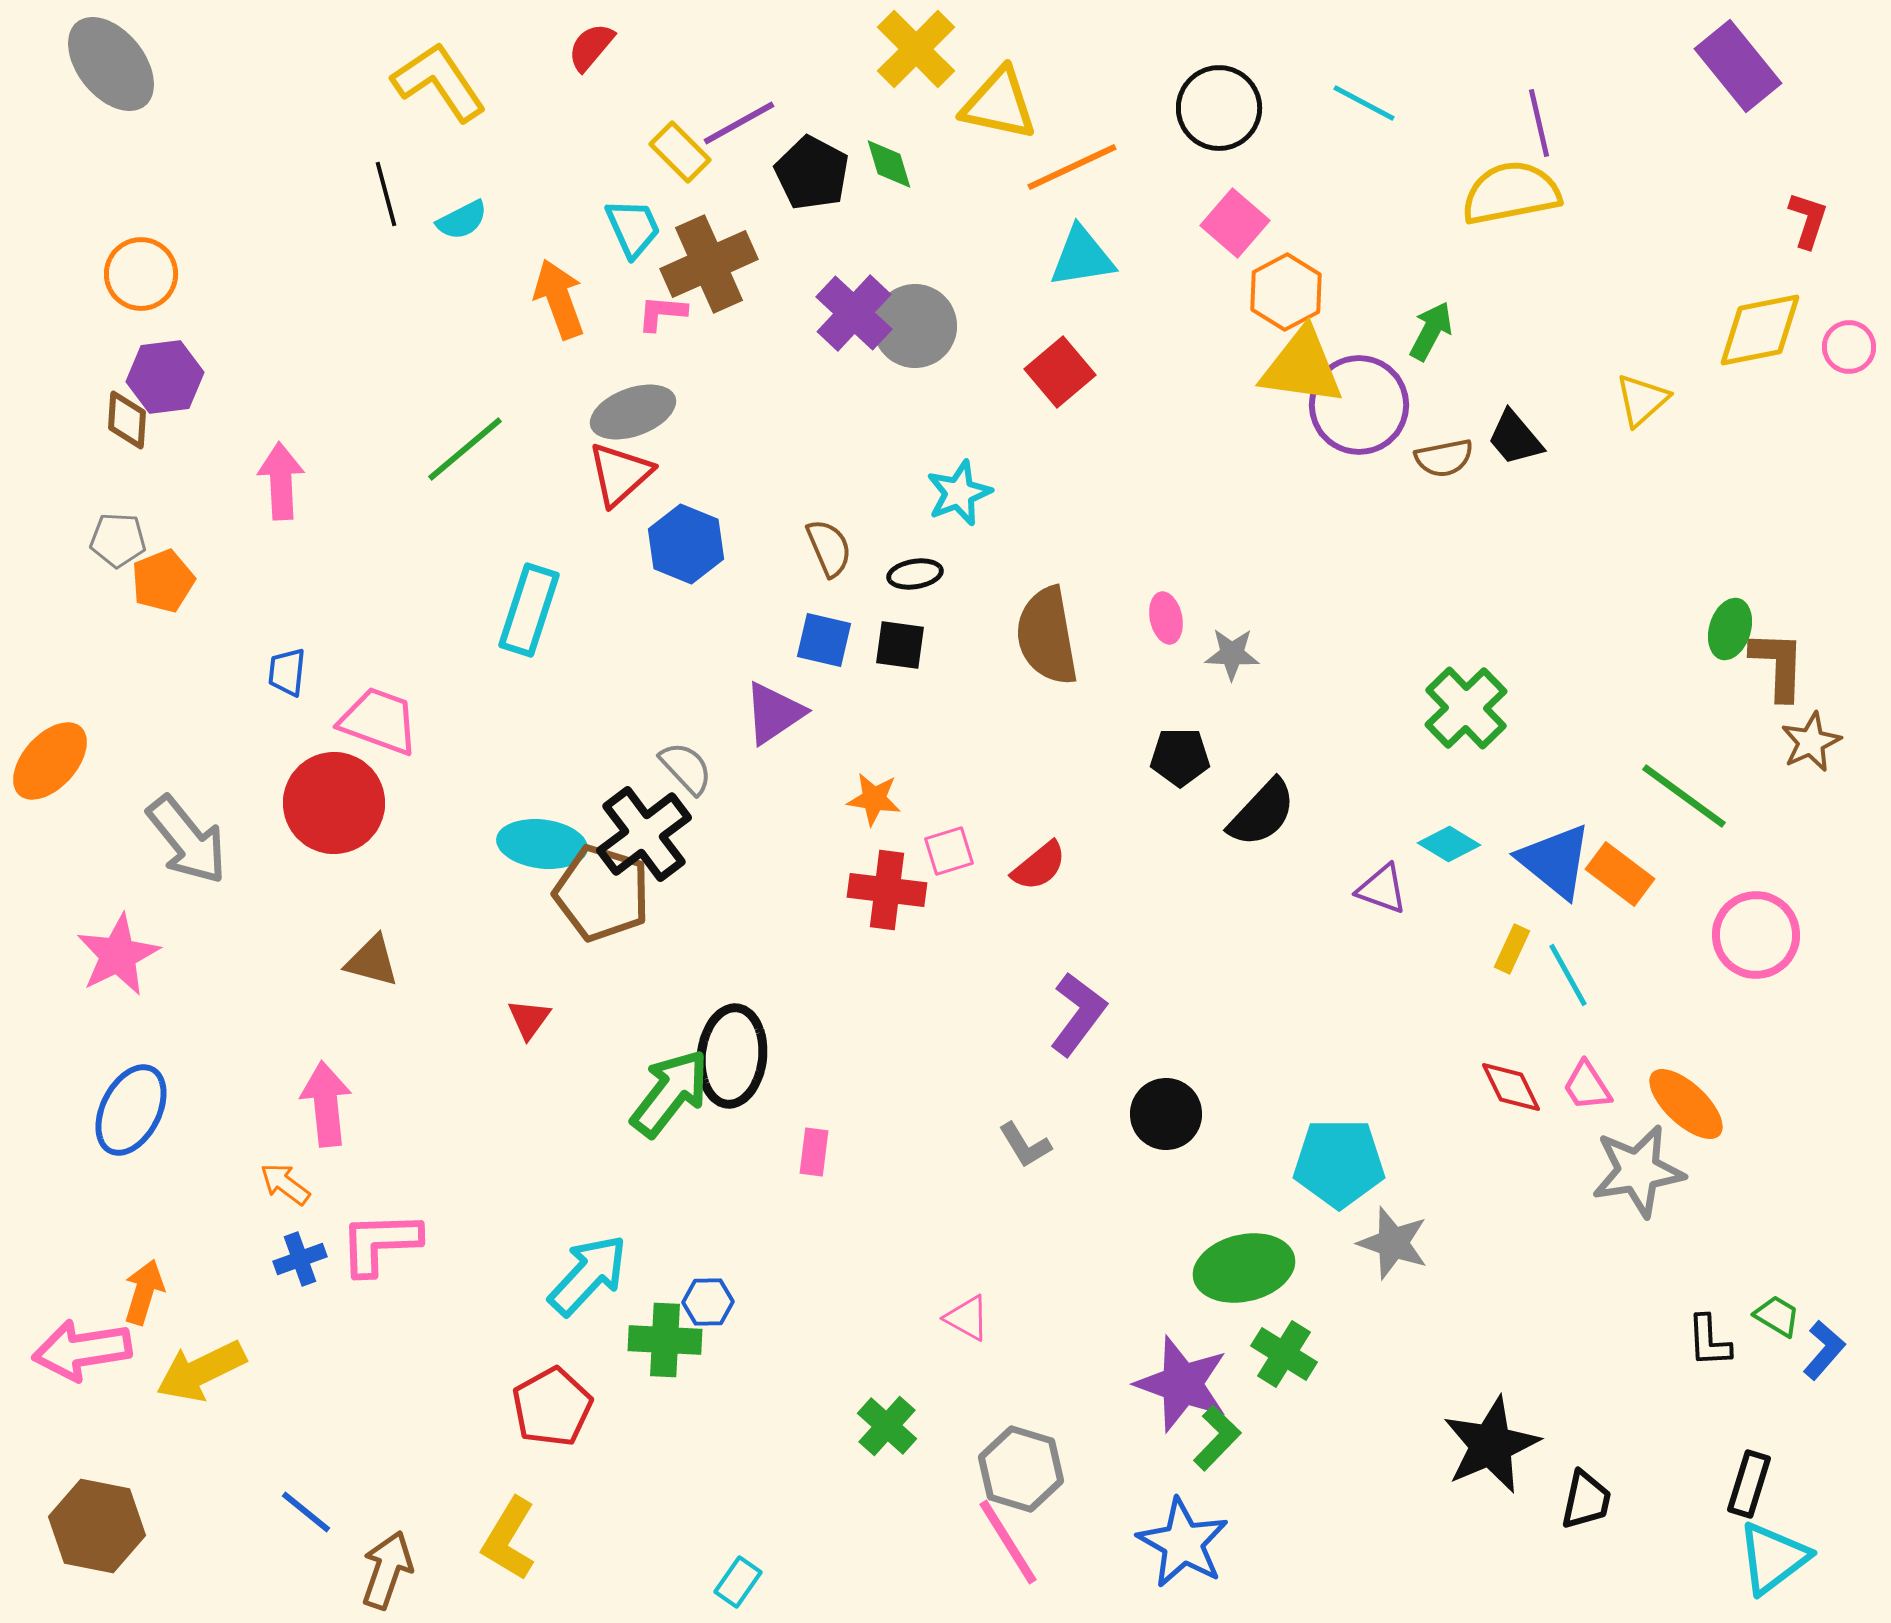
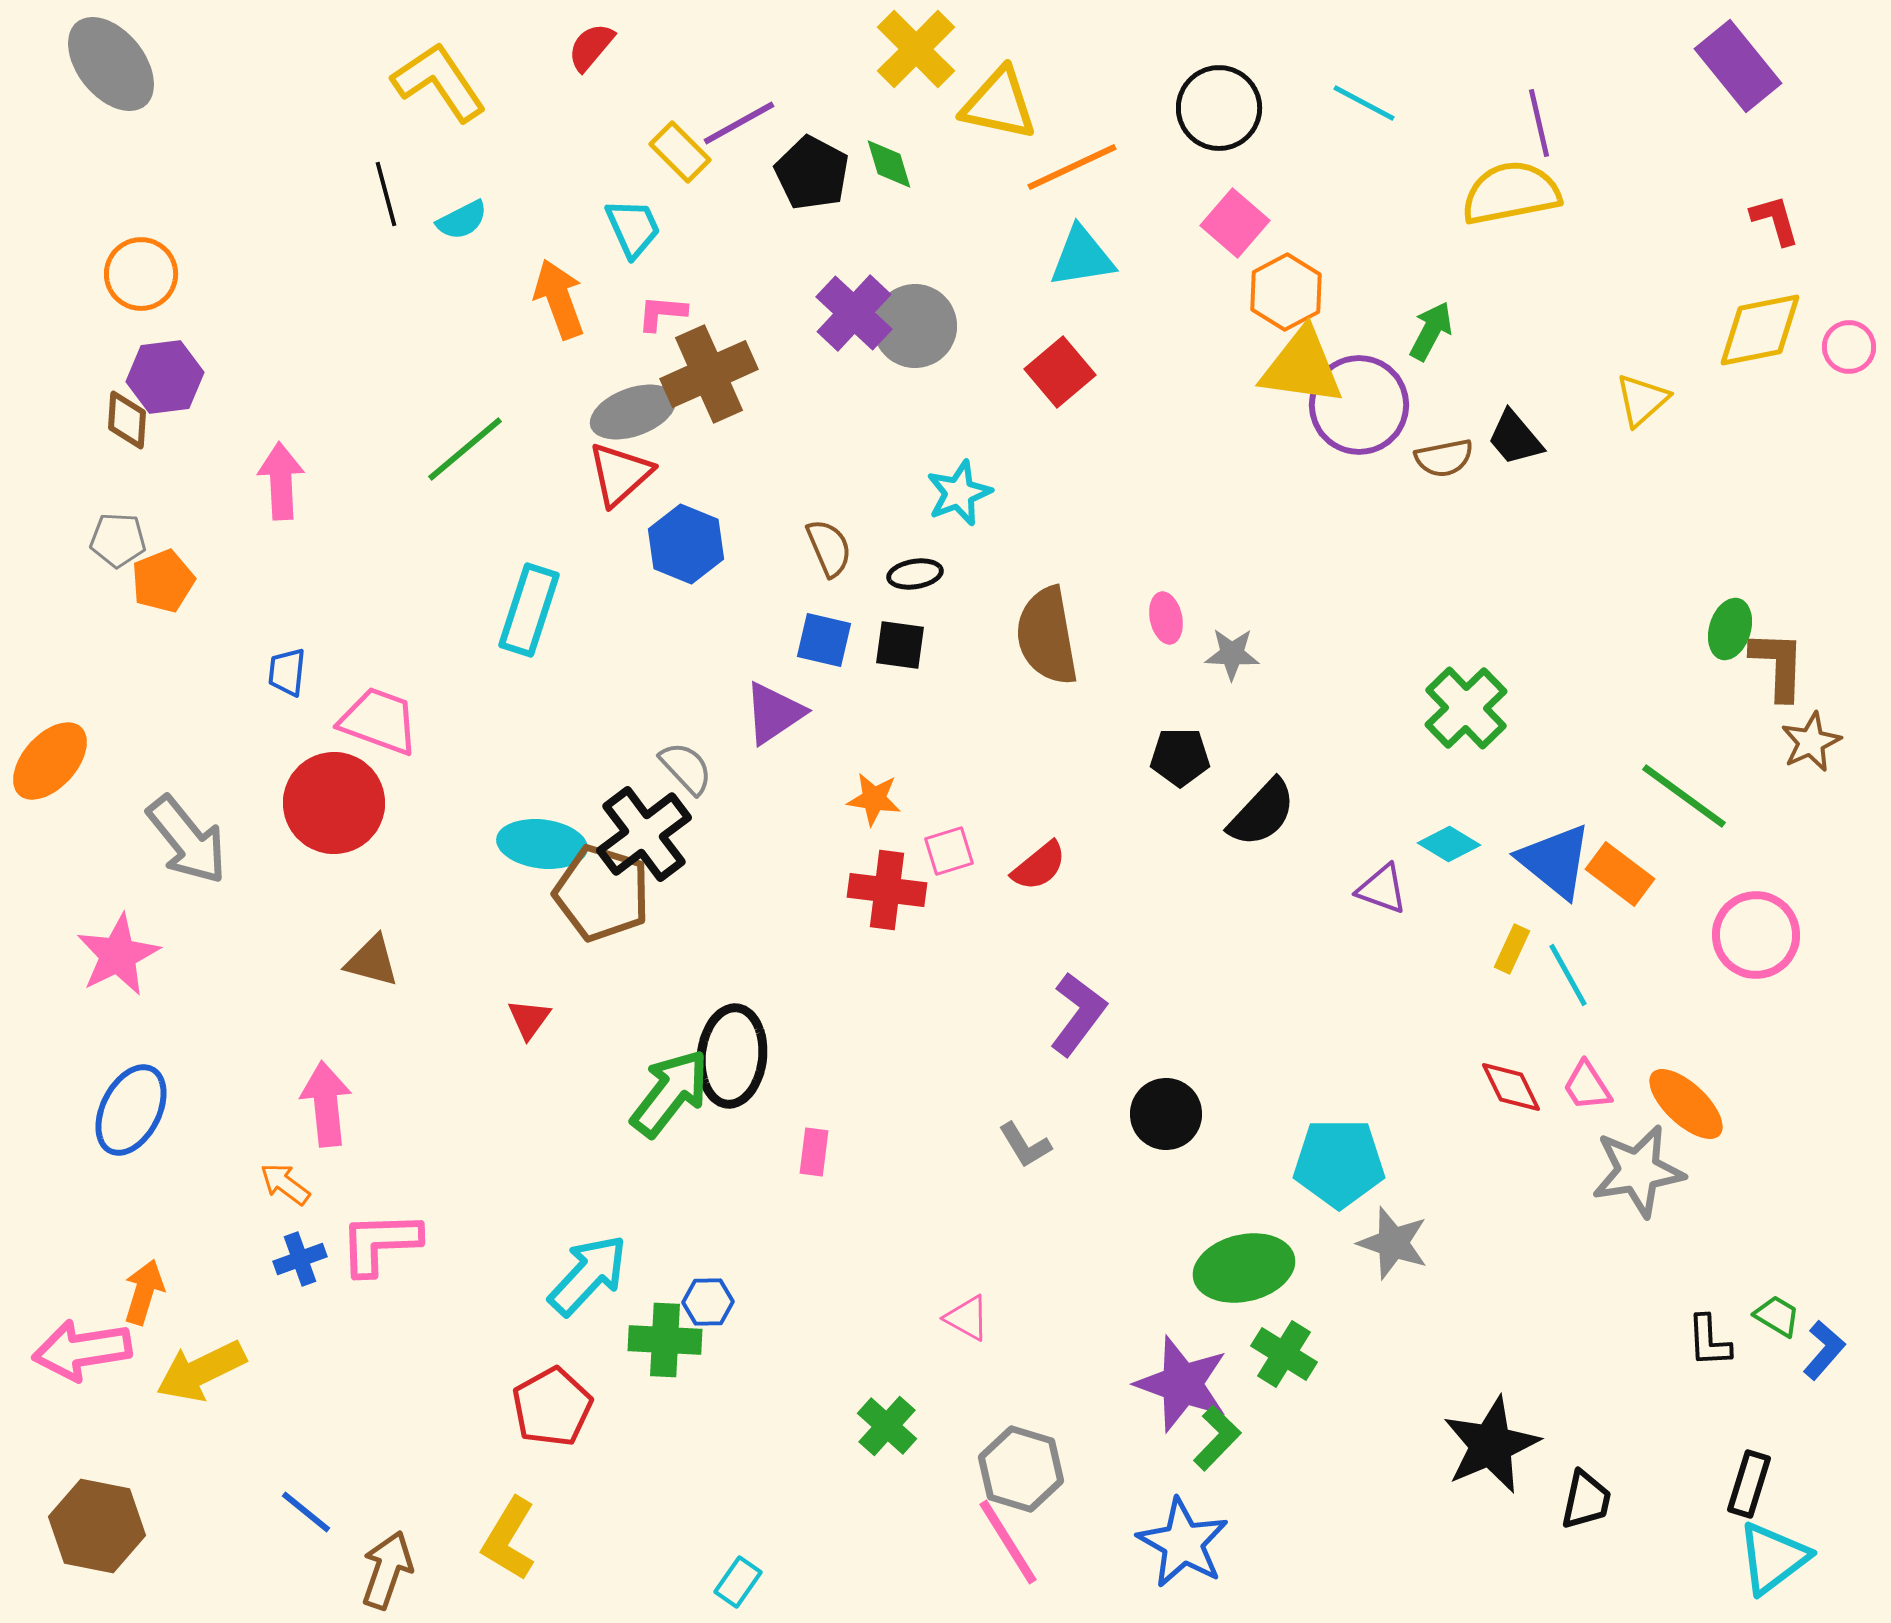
red L-shape at (1808, 220): moved 33 px left; rotated 34 degrees counterclockwise
brown cross at (709, 264): moved 110 px down
